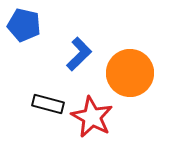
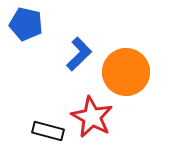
blue pentagon: moved 2 px right, 1 px up
orange circle: moved 4 px left, 1 px up
black rectangle: moved 27 px down
